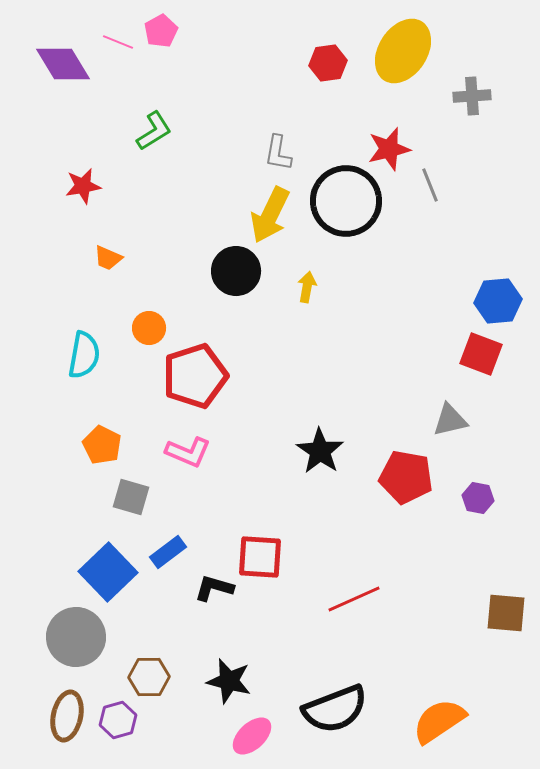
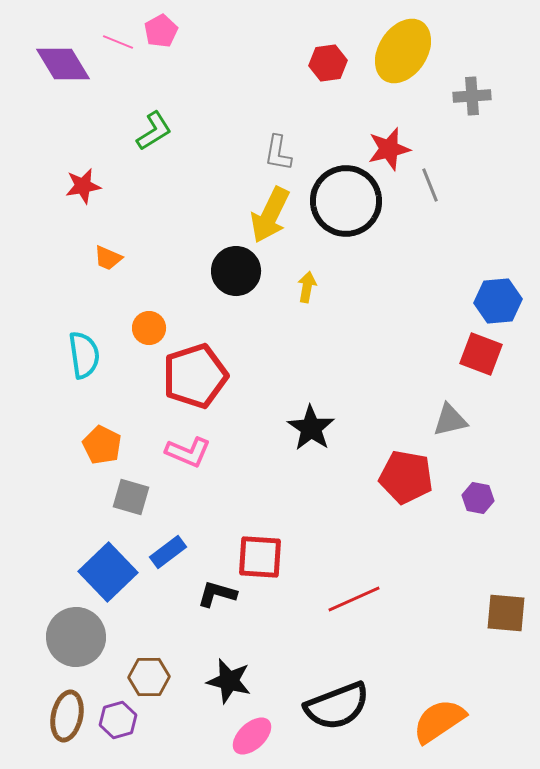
cyan semicircle at (84, 355): rotated 18 degrees counterclockwise
black star at (320, 451): moved 9 px left, 23 px up
black L-shape at (214, 588): moved 3 px right, 6 px down
black semicircle at (335, 709): moved 2 px right, 3 px up
